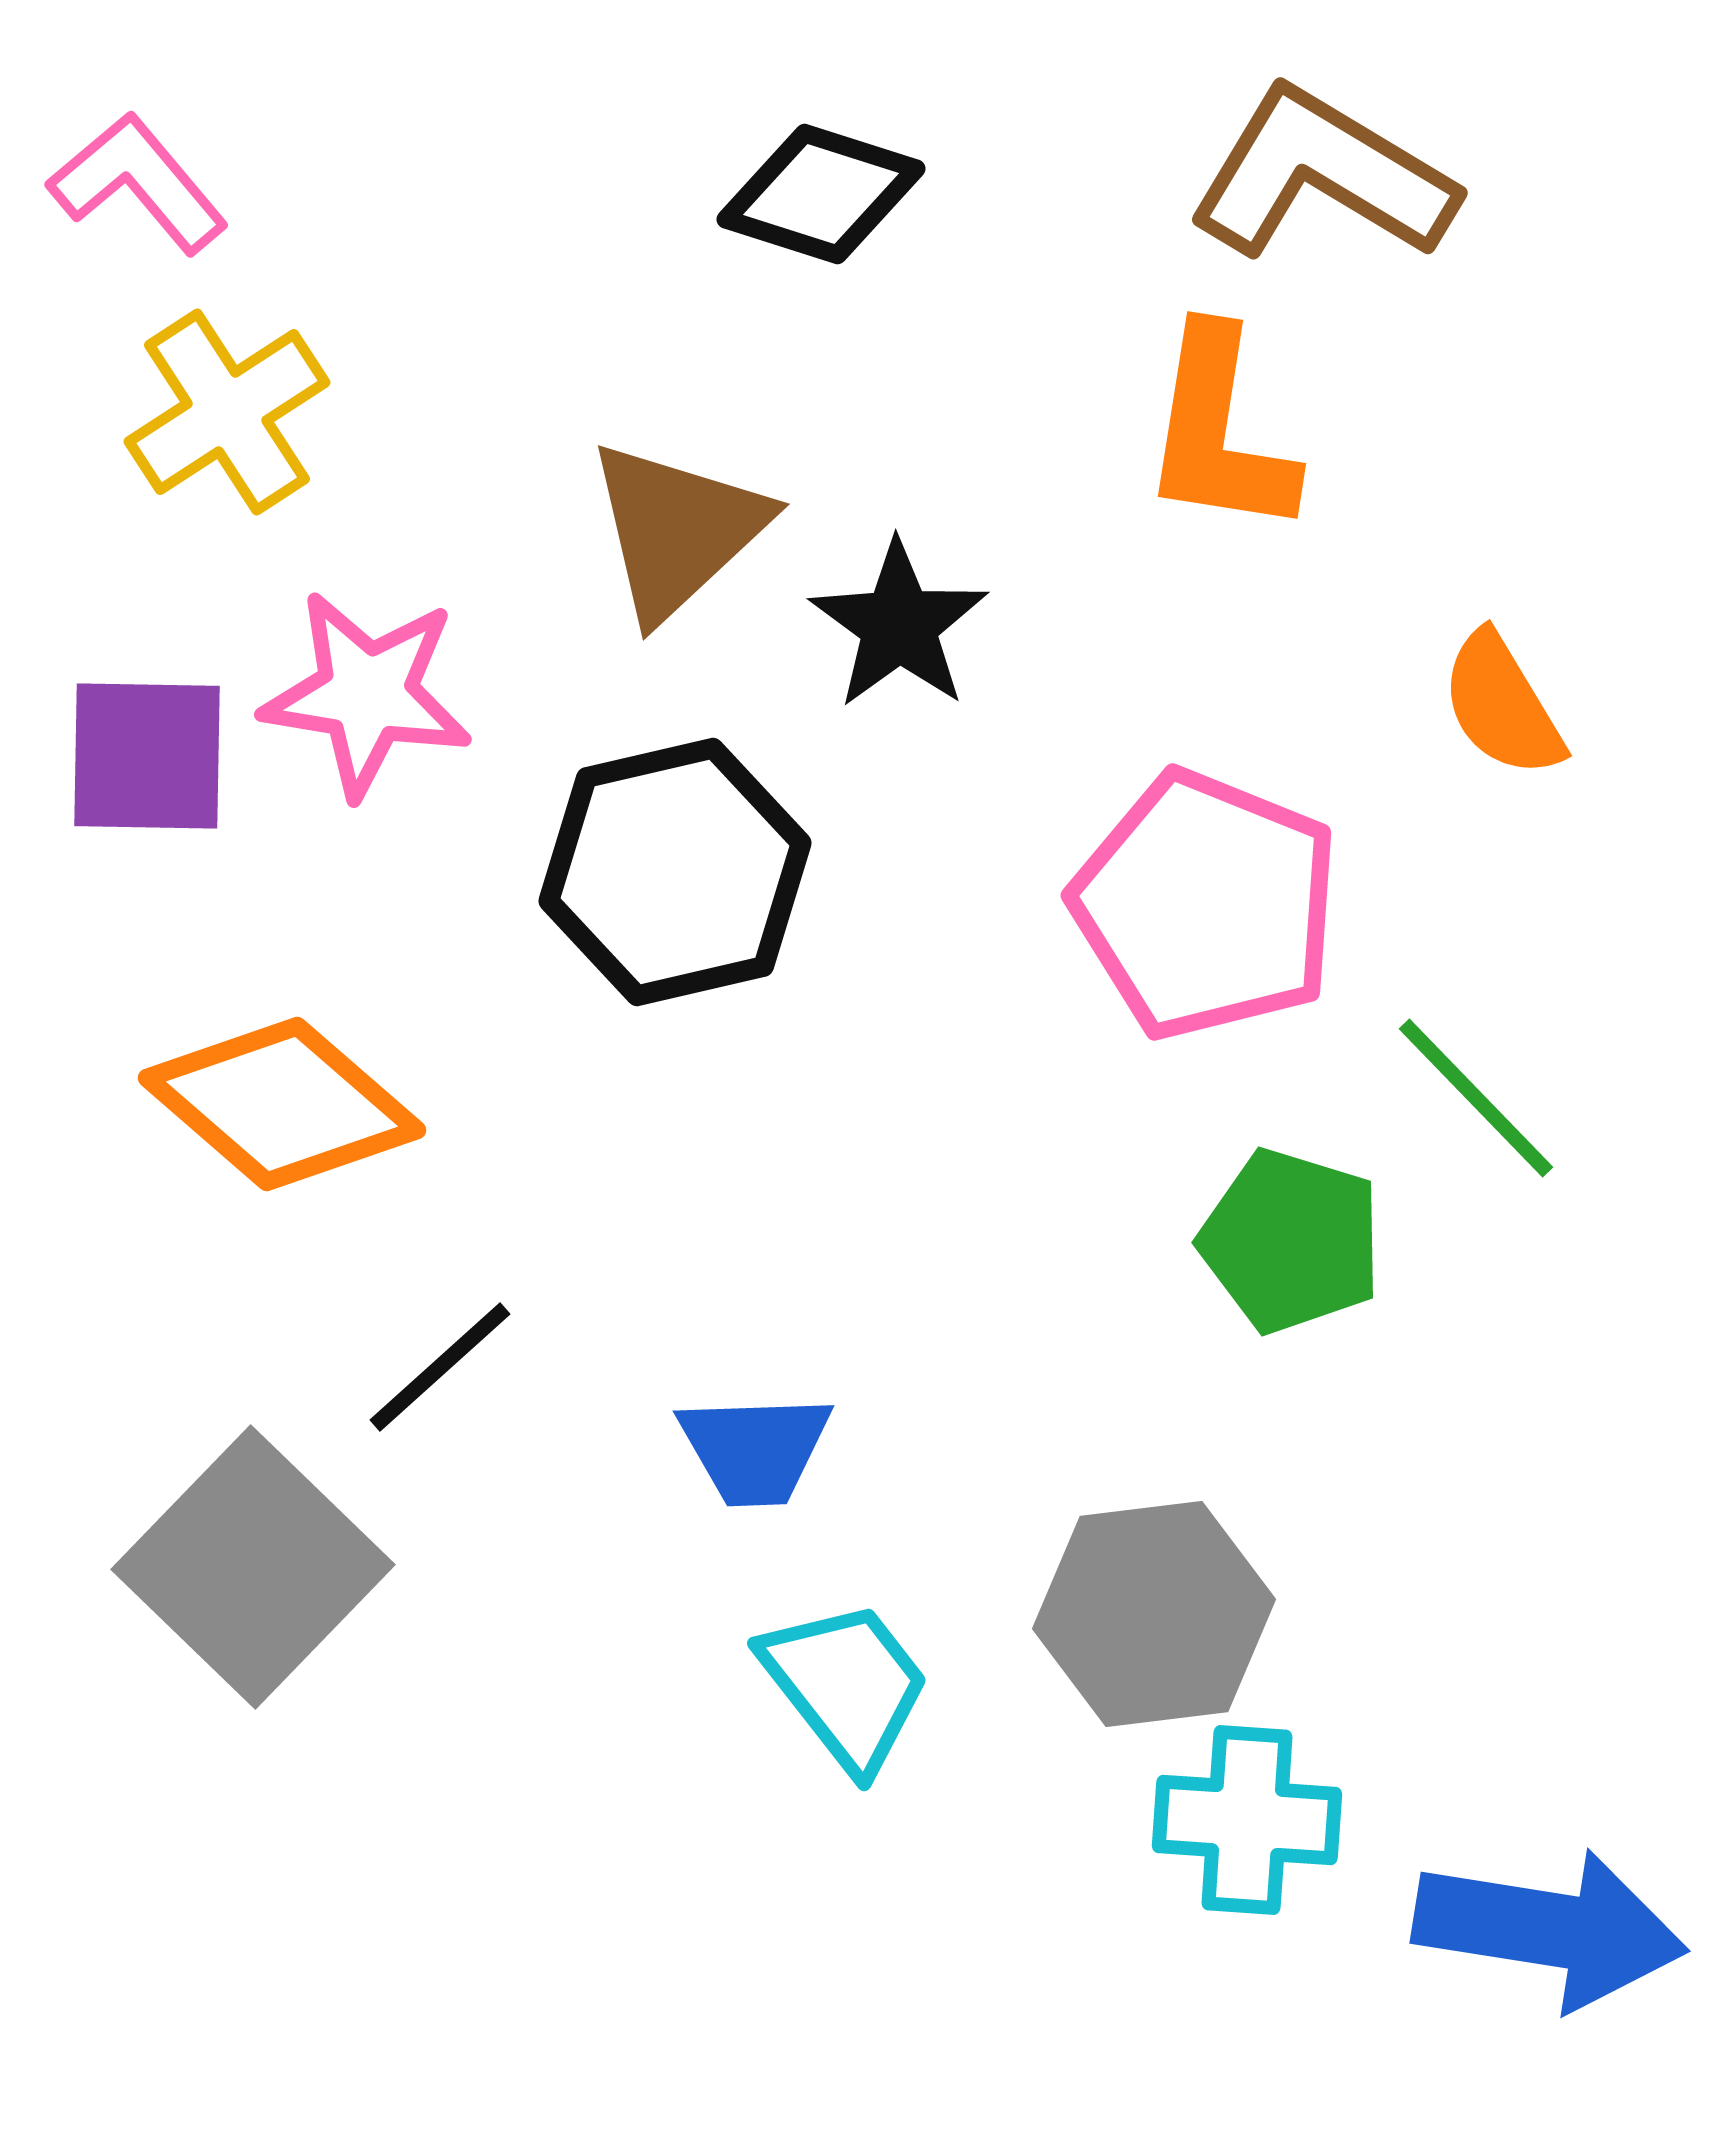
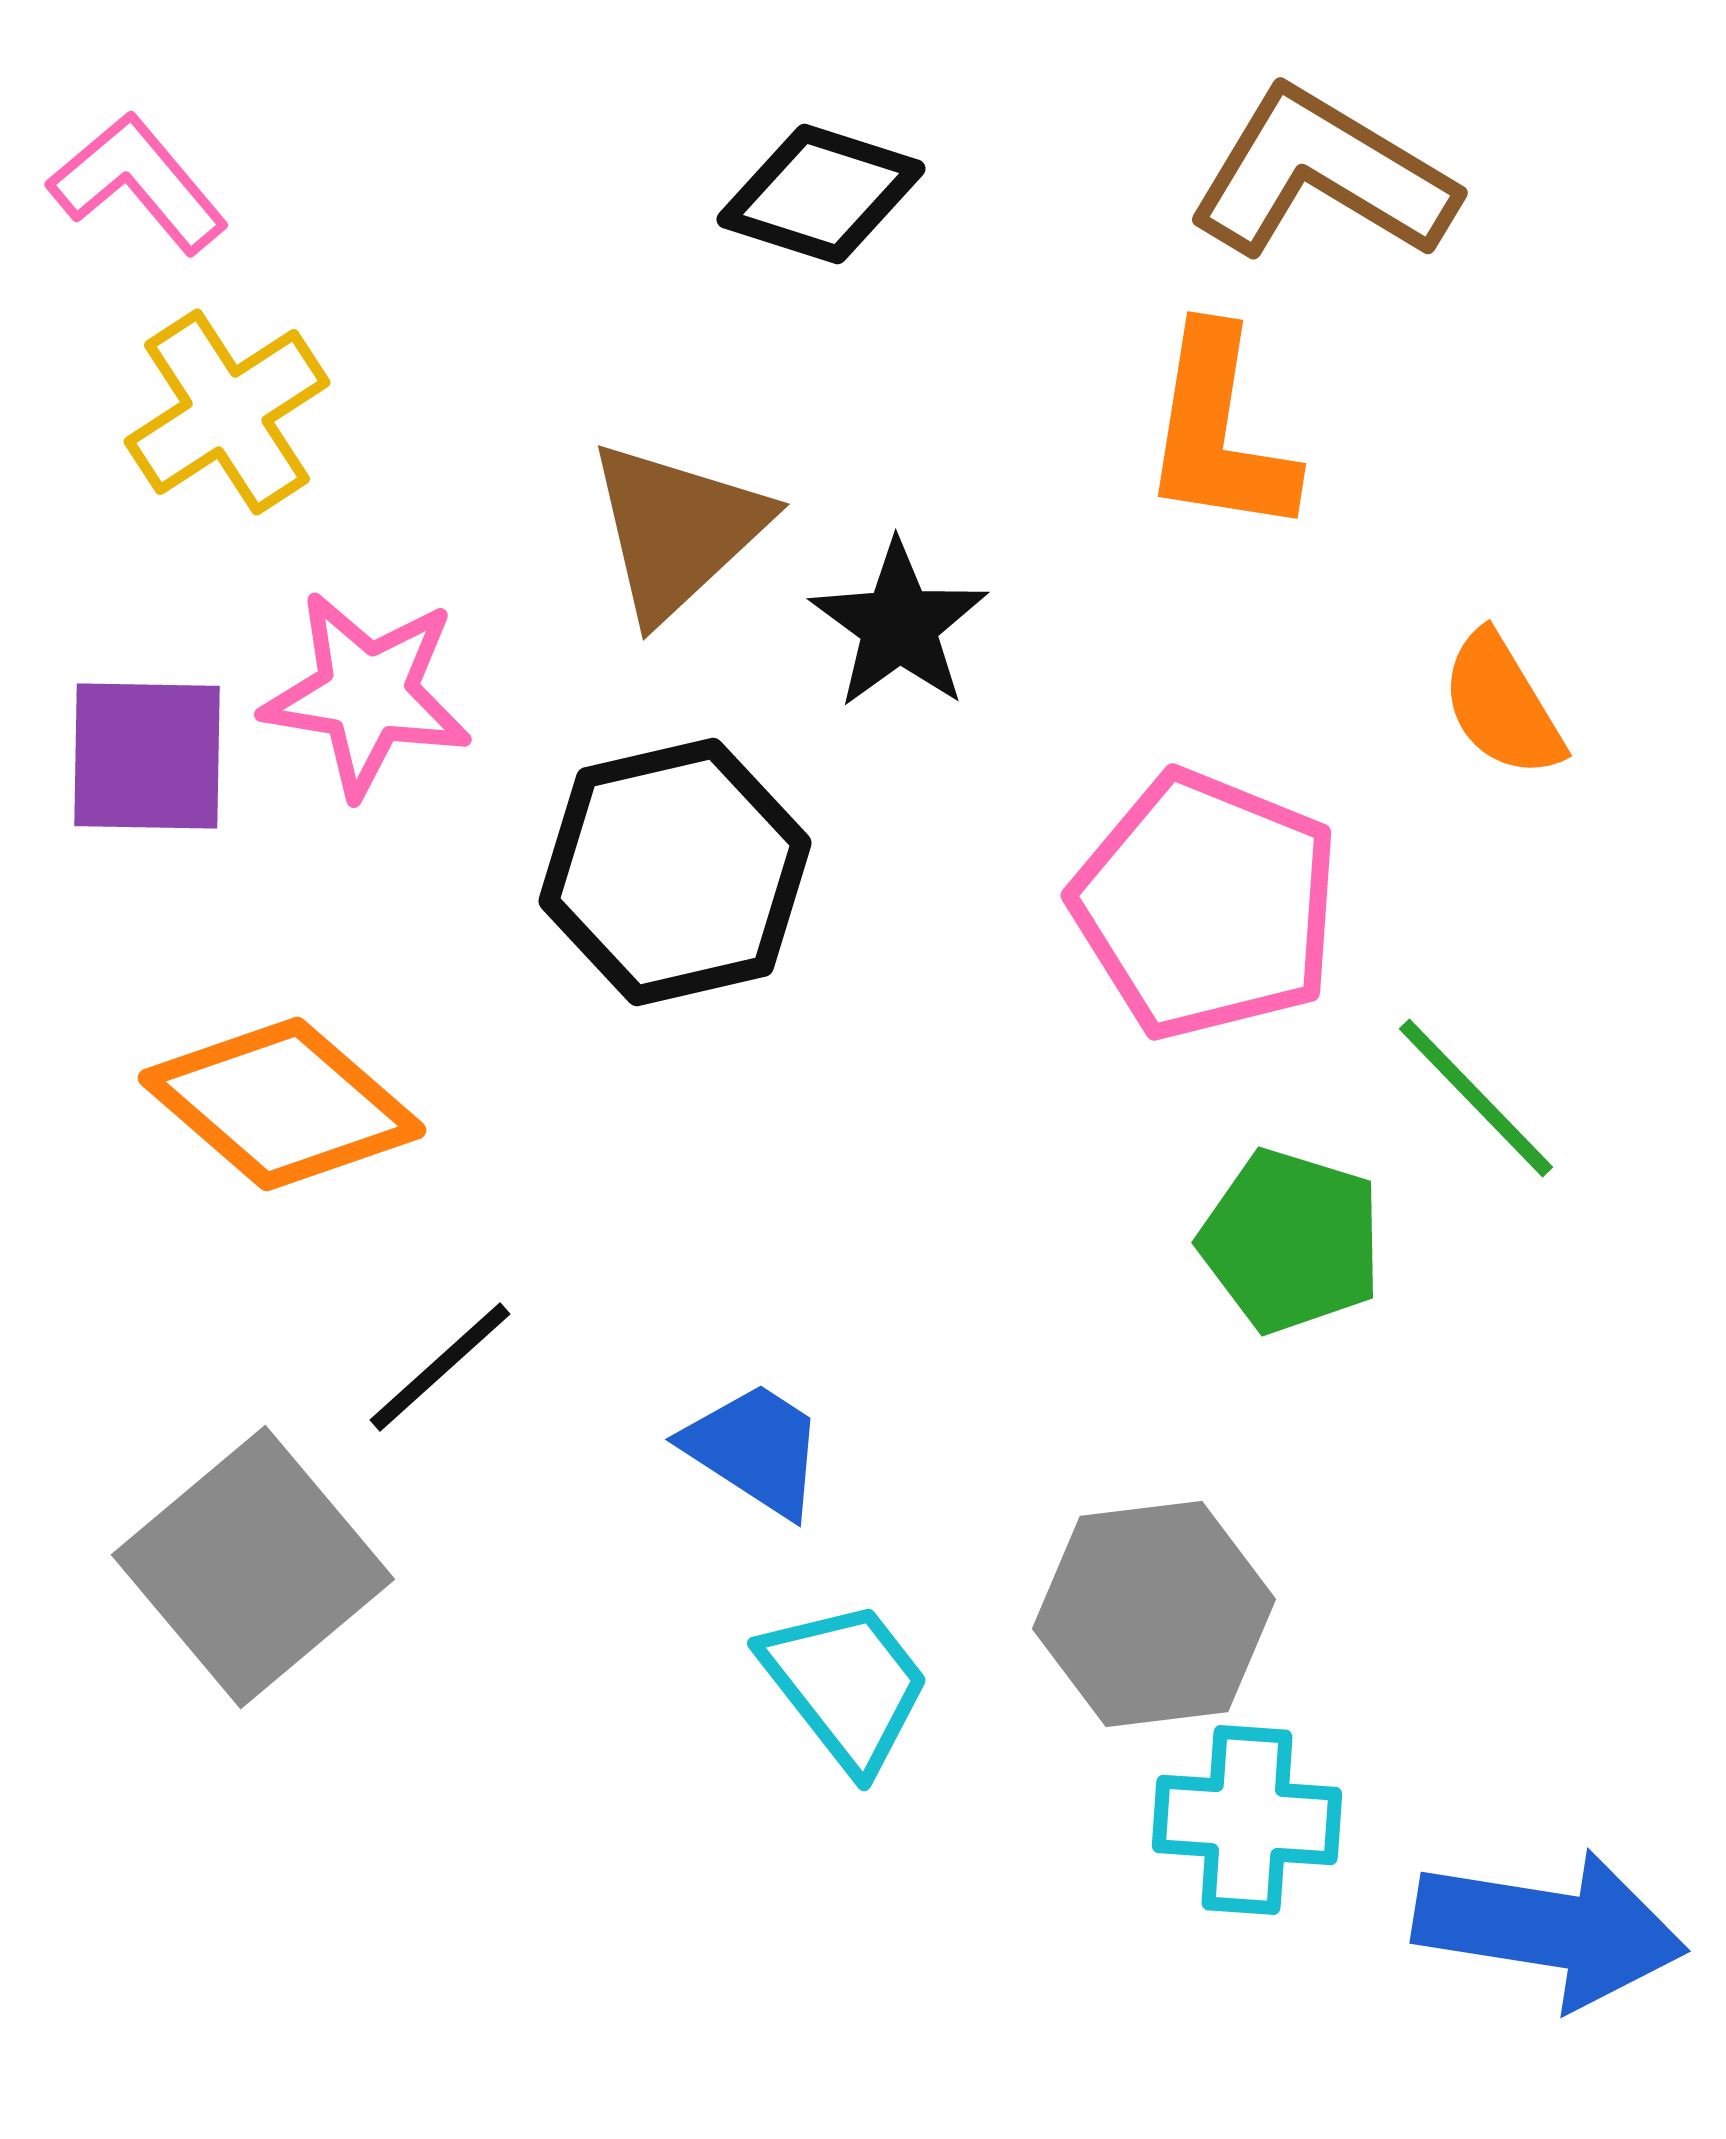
blue trapezoid: rotated 145 degrees counterclockwise
gray square: rotated 6 degrees clockwise
